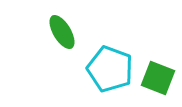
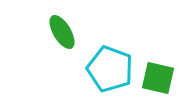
green square: rotated 8 degrees counterclockwise
